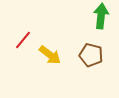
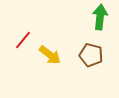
green arrow: moved 1 px left, 1 px down
